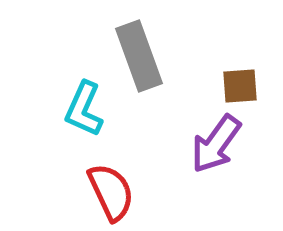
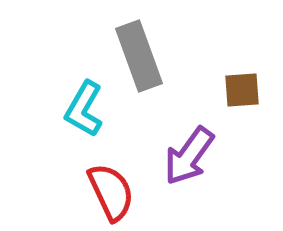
brown square: moved 2 px right, 4 px down
cyan L-shape: rotated 6 degrees clockwise
purple arrow: moved 27 px left, 12 px down
